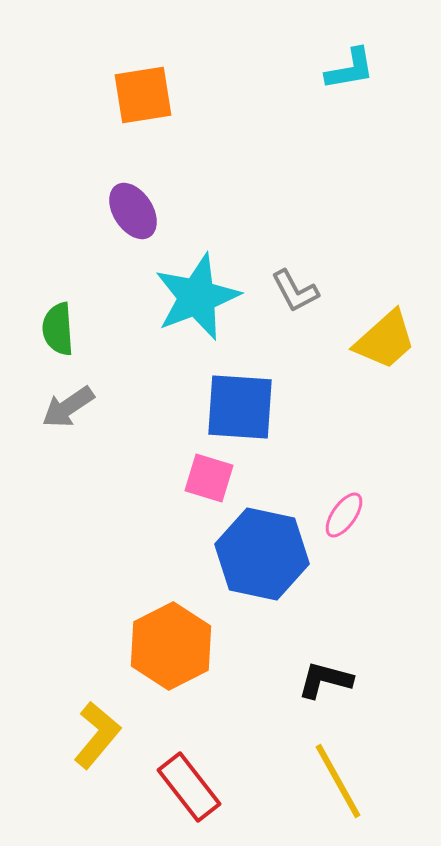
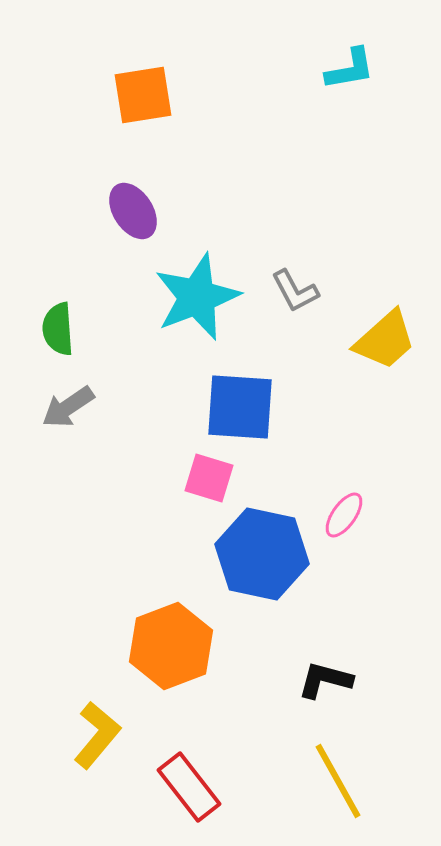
orange hexagon: rotated 6 degrees clockwise
